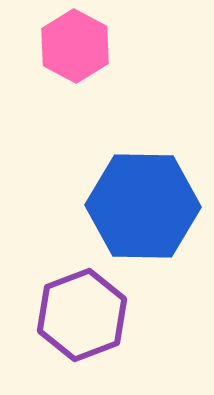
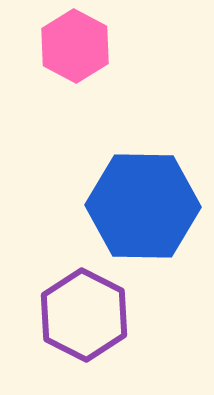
purple hexagon: moved 2 px right; rotated 12 degrees counterclockwise
